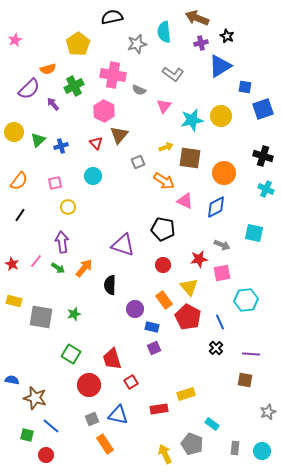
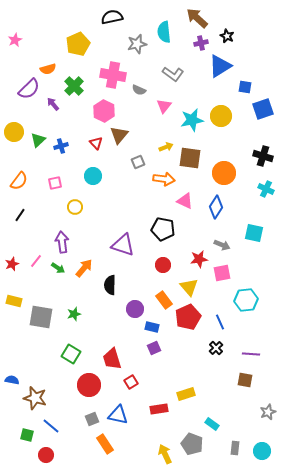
brown arrow at (197, 18): rotated 20 degrees clockwise
yellow pentagon at (78, 44): rotated 10 degrees clockwise
green cross at (74, 86): rotated 18 degrees counterclockwise
orange arrow at (164, 181): moved 2 px up; rotated 25 degrees counterclockwise
yellow circle at (68, 207): moved 7 px right
blue diamond at (216, 207): rotated 30 degrees counterclockwise
red star at (12, 264): rotated 24 degrees clockwise
red pentagon at (188, 317): rotated 20 degrees clockwise
